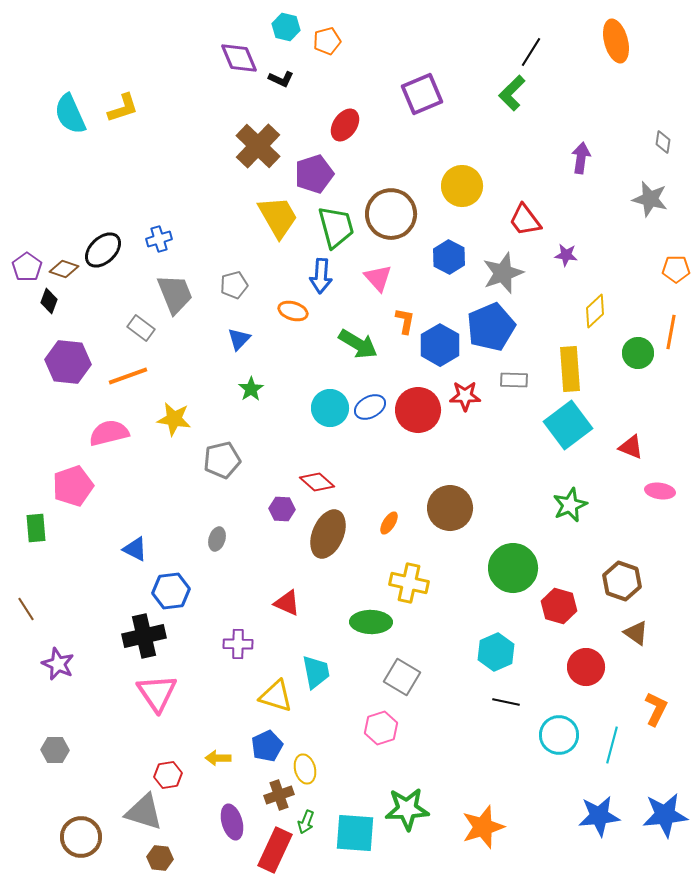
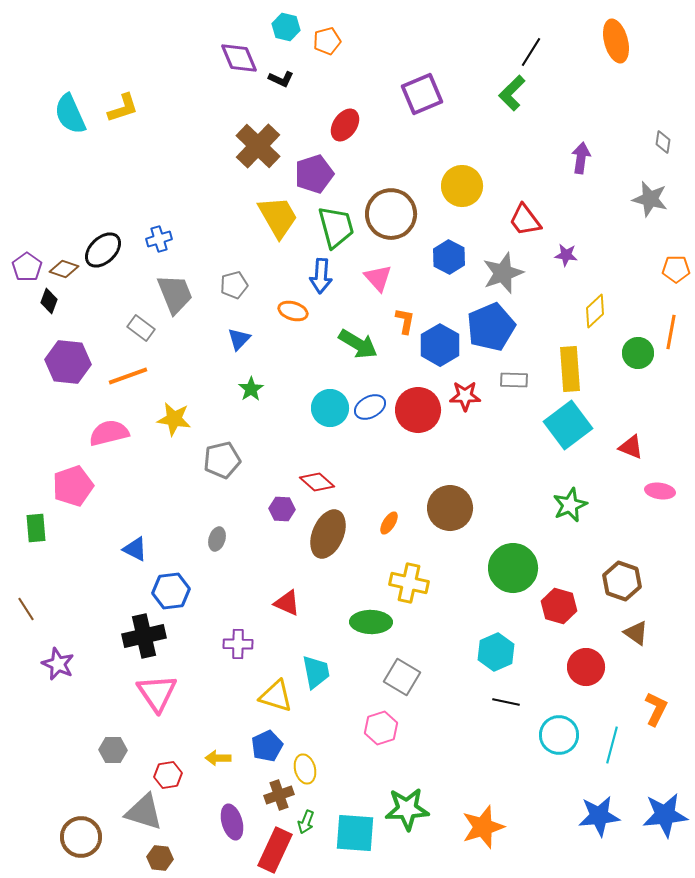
gray hexagon at (55, 750): moved 58 px right
